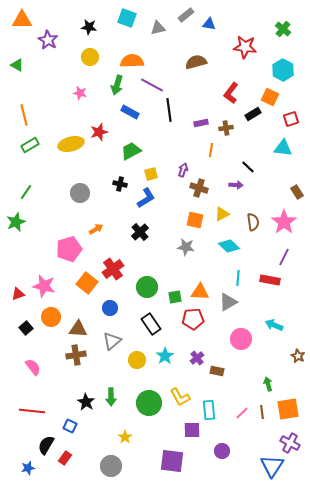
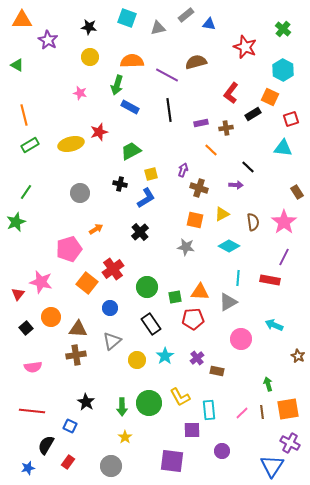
red star at (245, 47): rotated 15 degrees clockwise
purple line at (152, 85): moved 15 px right, 10 px up
blue rectangle at (130, 112): moved 5 px up
orange line at (211, 150): rotated 56 degrees counterclockwise
cyan diamond at (229, 246): rotated 15 degrees counterclockwise
pink star at (44, 286): moved 3 px left, 4 px up
red triangle at (18, 294): rotated 32 degrees counterclockwise
pink semicircle at (33, 367): rotated 120 degrees clockwise
green arrow at (111, 397): moved 11 px right, 10 px down
red rectangle at (65, 458): moved 3 px right, 4 px down
